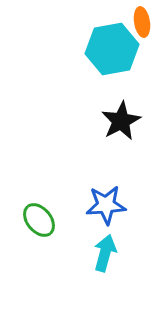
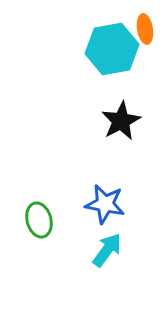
orange ellipse: moved 3 px right, 7 px down
blue star: moved 1 px left, 1 px up; rotated 15 degrees clockwise
green ellipse: rotated 24 degrees clockwise
cyan arrow: moved 2 px right, 3 px up; rotated 21 degrees clockwise
